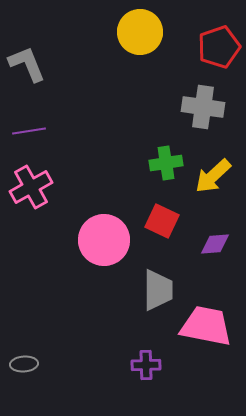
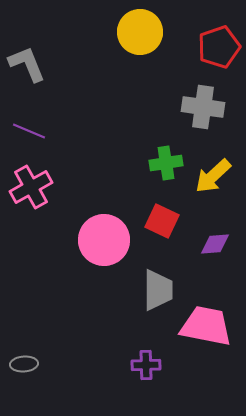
purple line: rotated 32 degrees clockwise
